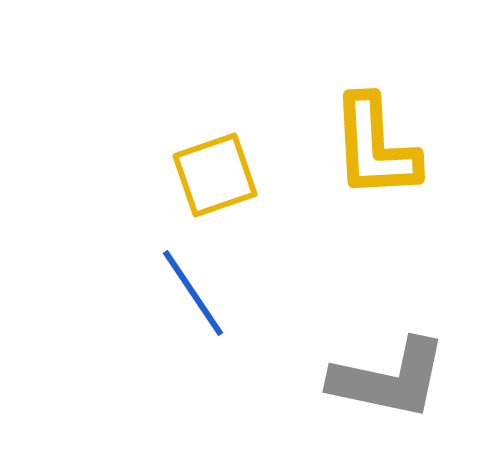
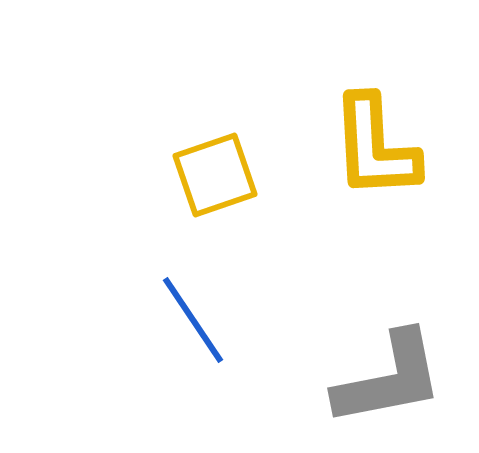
blue line: moved 27 px down
gray L-shape: rotated 23 degrees counterclockwise
